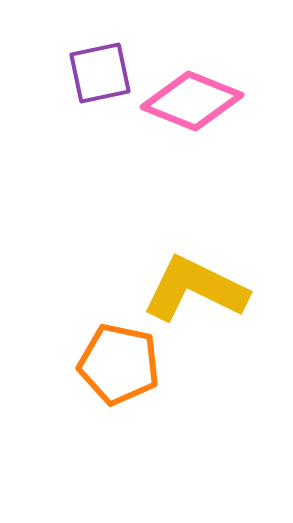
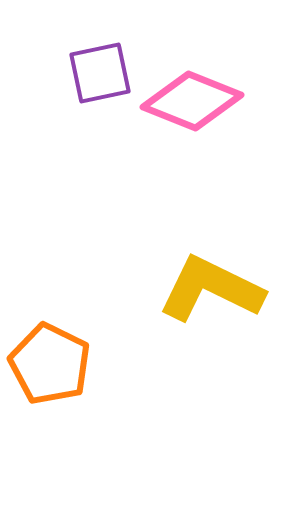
yellow L-shape: moved 16 px right
orange pentagon: moved 69 px left; rotated 14 degrees clockwise
